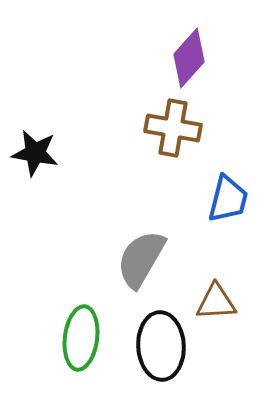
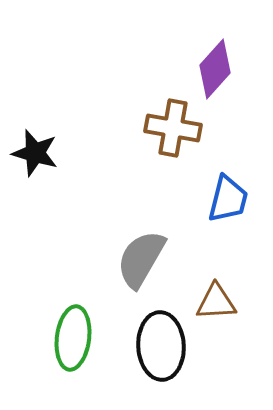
purple diamond: moved 26 px right, 11 px down
black star: rotated 6 degrees clockwise
green ellipse: moved 8 px left
